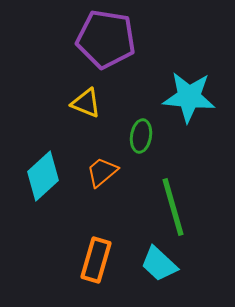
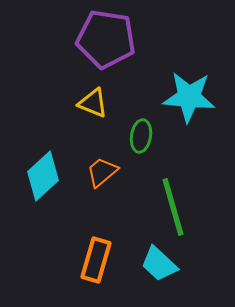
yellow triangle: moved 7 px right
